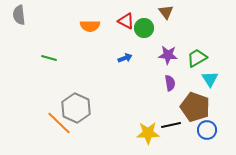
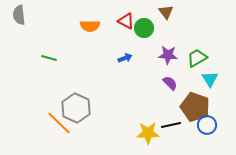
purple semicircle: rotated 35 degrees counterclockwise
blue circle: moved 5 px up
